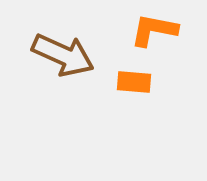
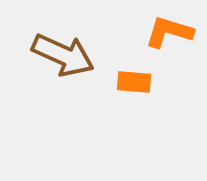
orange L-shape: moved 15 px right, 2 px down; rotated 6 degrees clockwise
